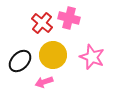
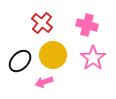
pink cross: moved 18 px right, 7 px down
pink star: moved 1 px right, 1 px down; rotated 15 degrees clockwise
